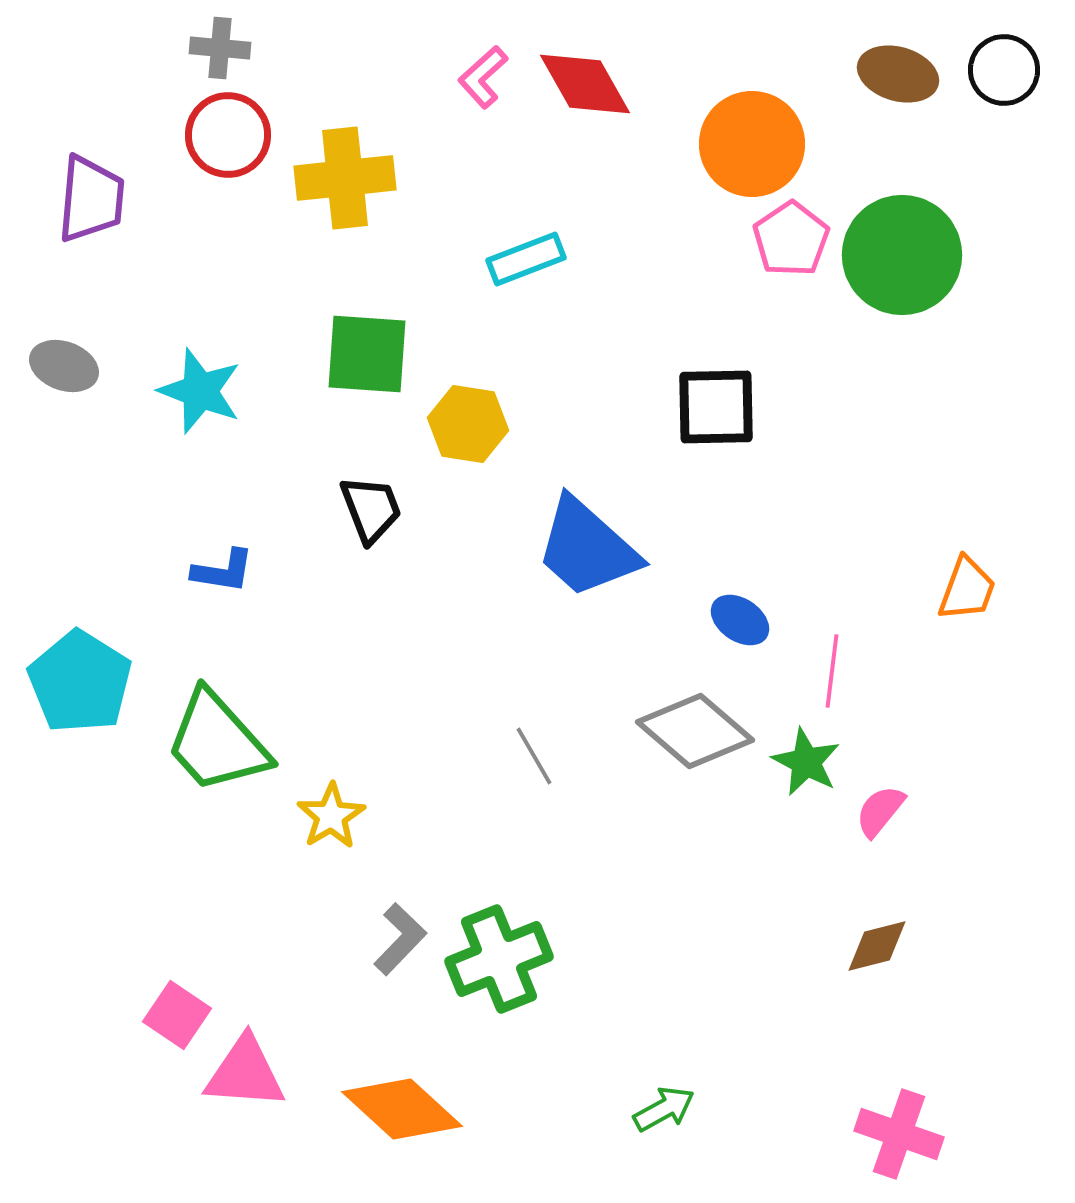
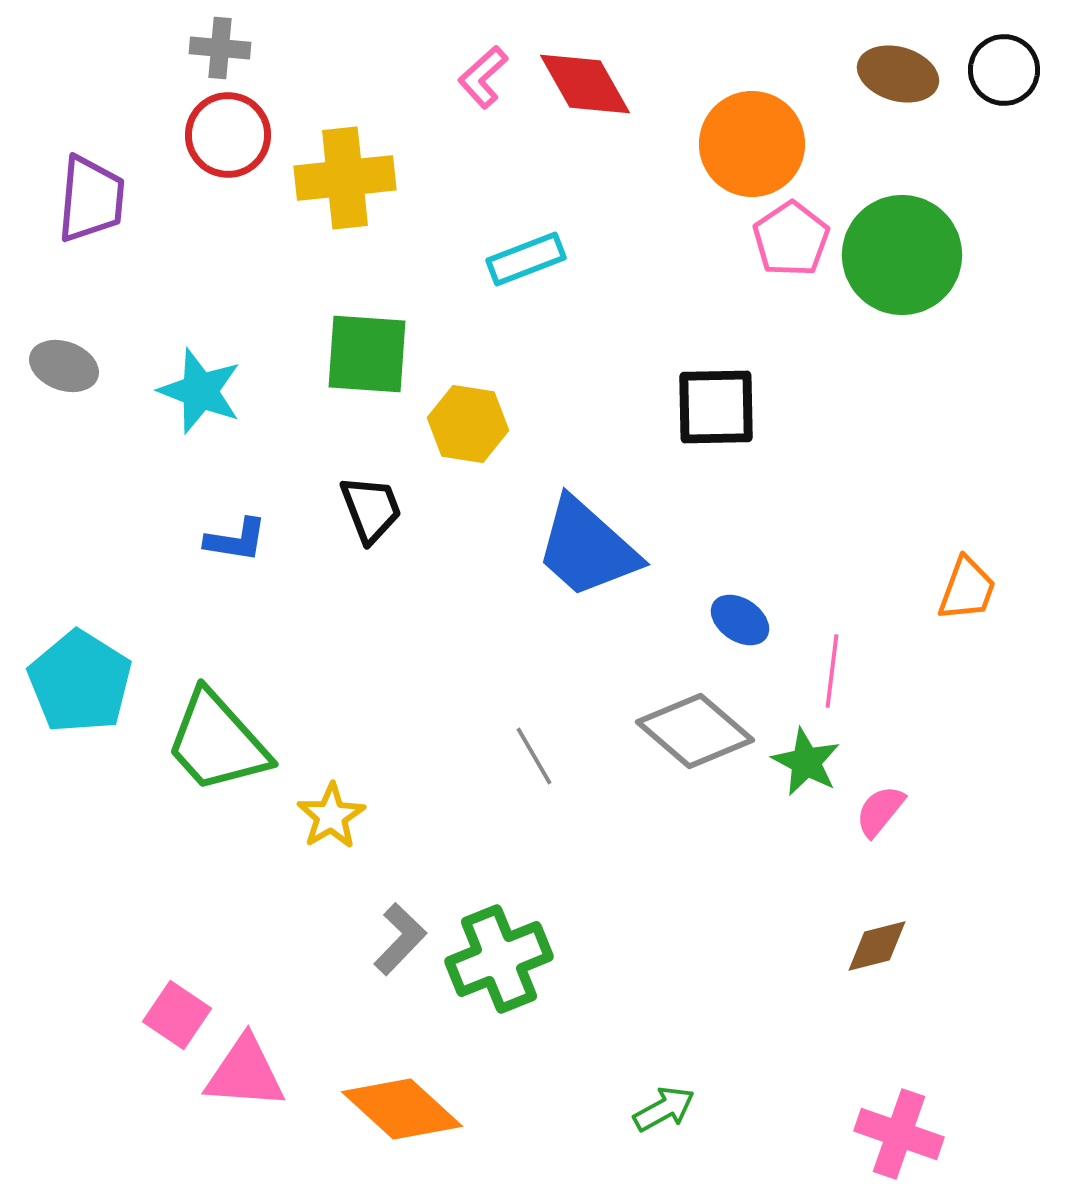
blue L-shape: moved 13 px right, 31 px up
